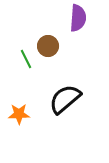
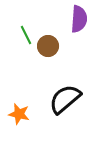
purple semicircle: moved 1 px right, 1 px down
green line: moved 24 px up
orange star: rotated 15 degrees clockwise
